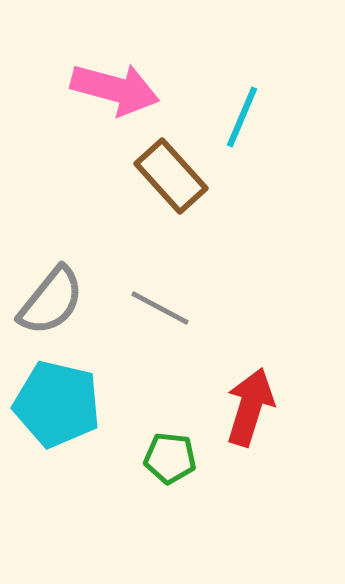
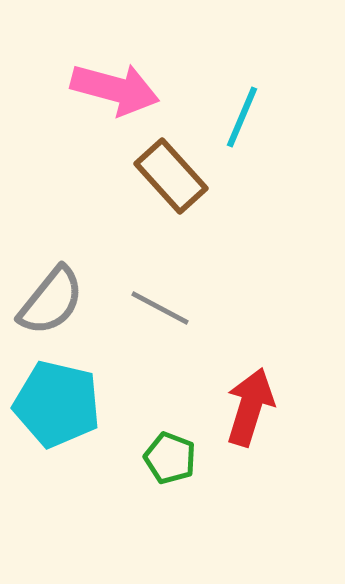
green pentagon: rotated 15 degrees clockwise
